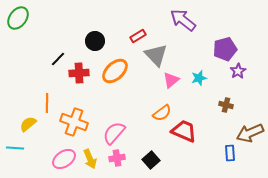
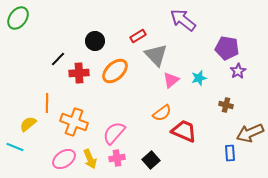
purple pentagon: moved 2 px right, 1 px up; rotated 25 degrees clockwise
cyan line: moved 1 px up; rotated 18 degrees clockwise
